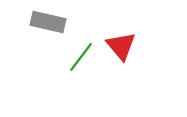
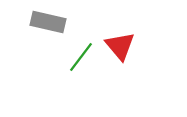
red triangle: moved 1 px left
